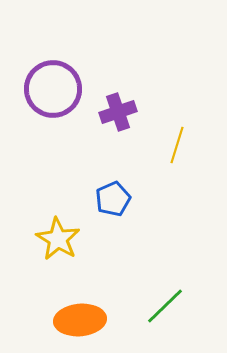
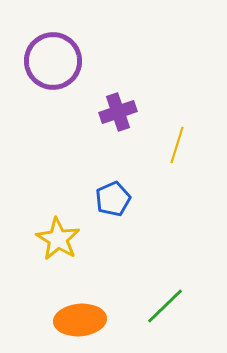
purple circle: moved 28 px up
